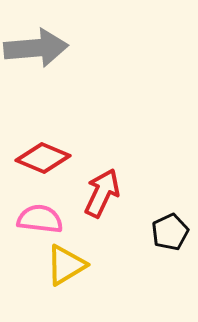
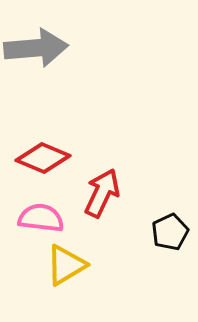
pink semicircle: moved 1 px right, 1 px up
